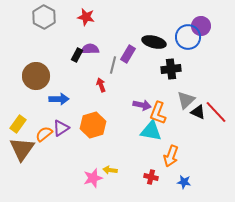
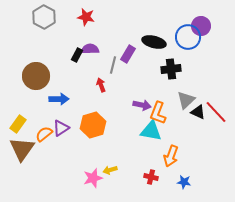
yellow arrow: rotated 24 degrees counterclockwise
